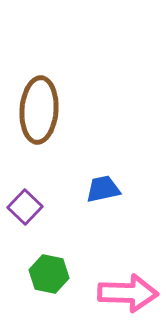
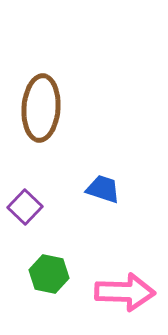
brown ellipse: moved 2 px right, 2 px up
blue trapezoid: rotated 30 degrees clockwise
pink arrow: moved 3 px left, 1 px up
